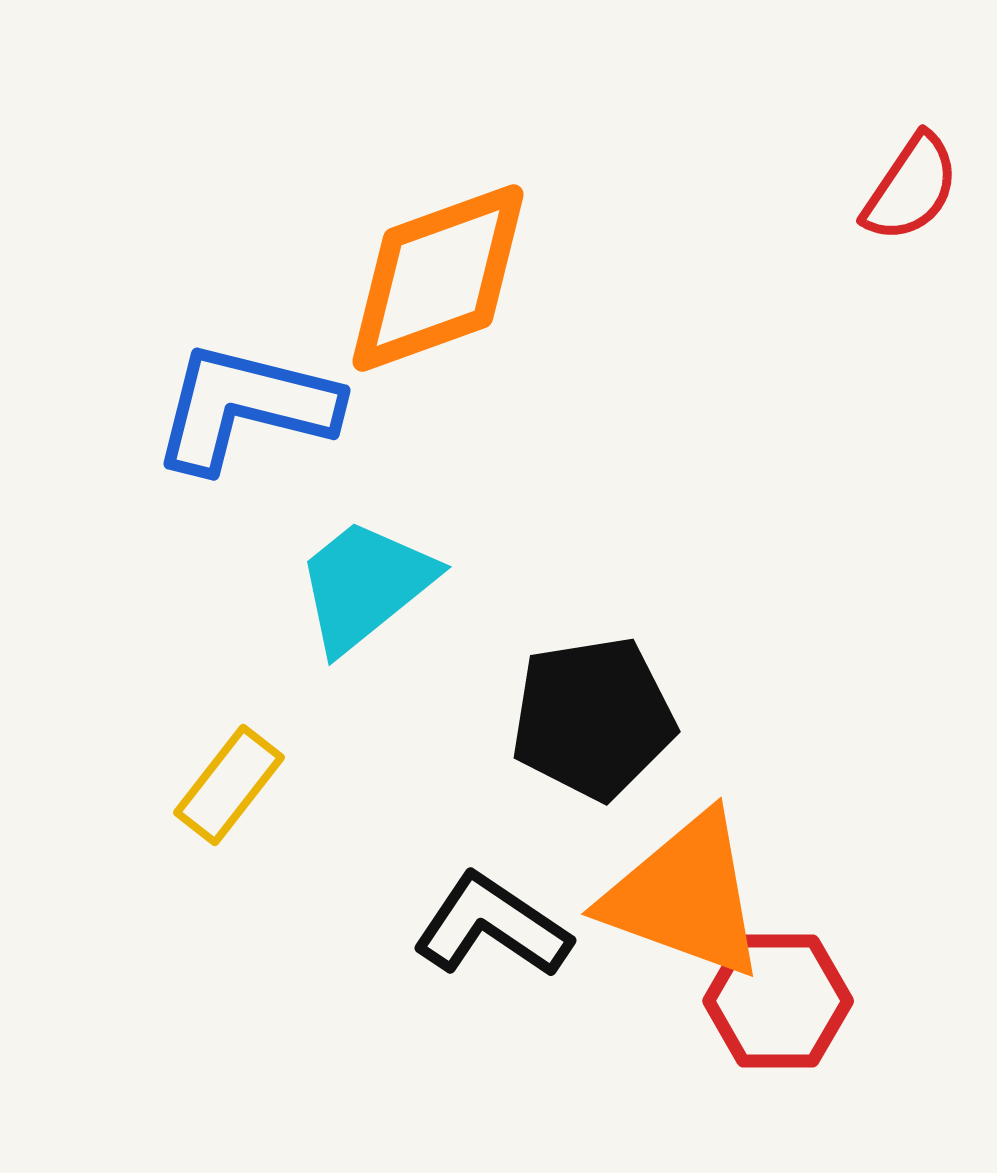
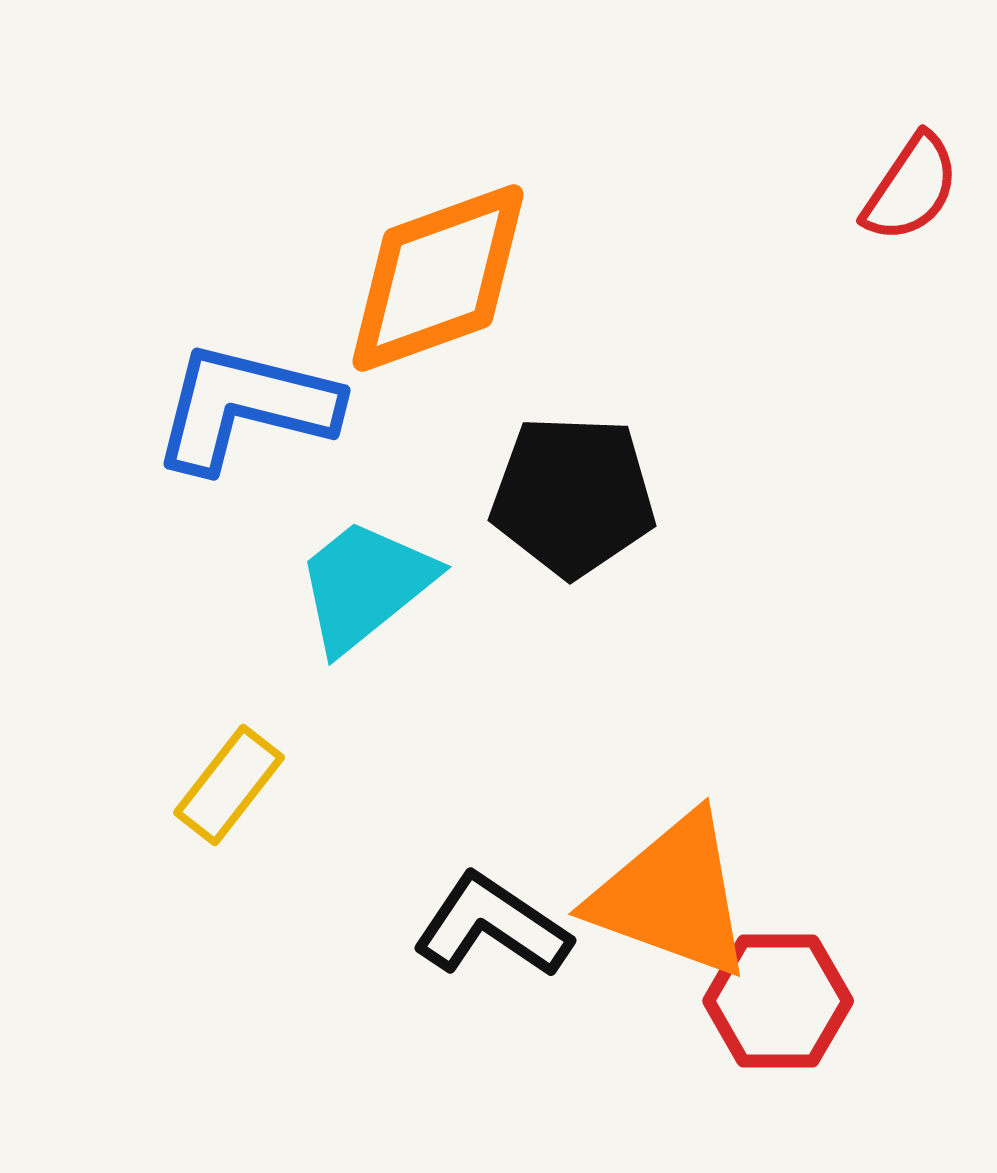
black pentagon: moved 20 px left, 222 px up; rotated 11 degrees clockwise
orange triangle: moved 13 px left
